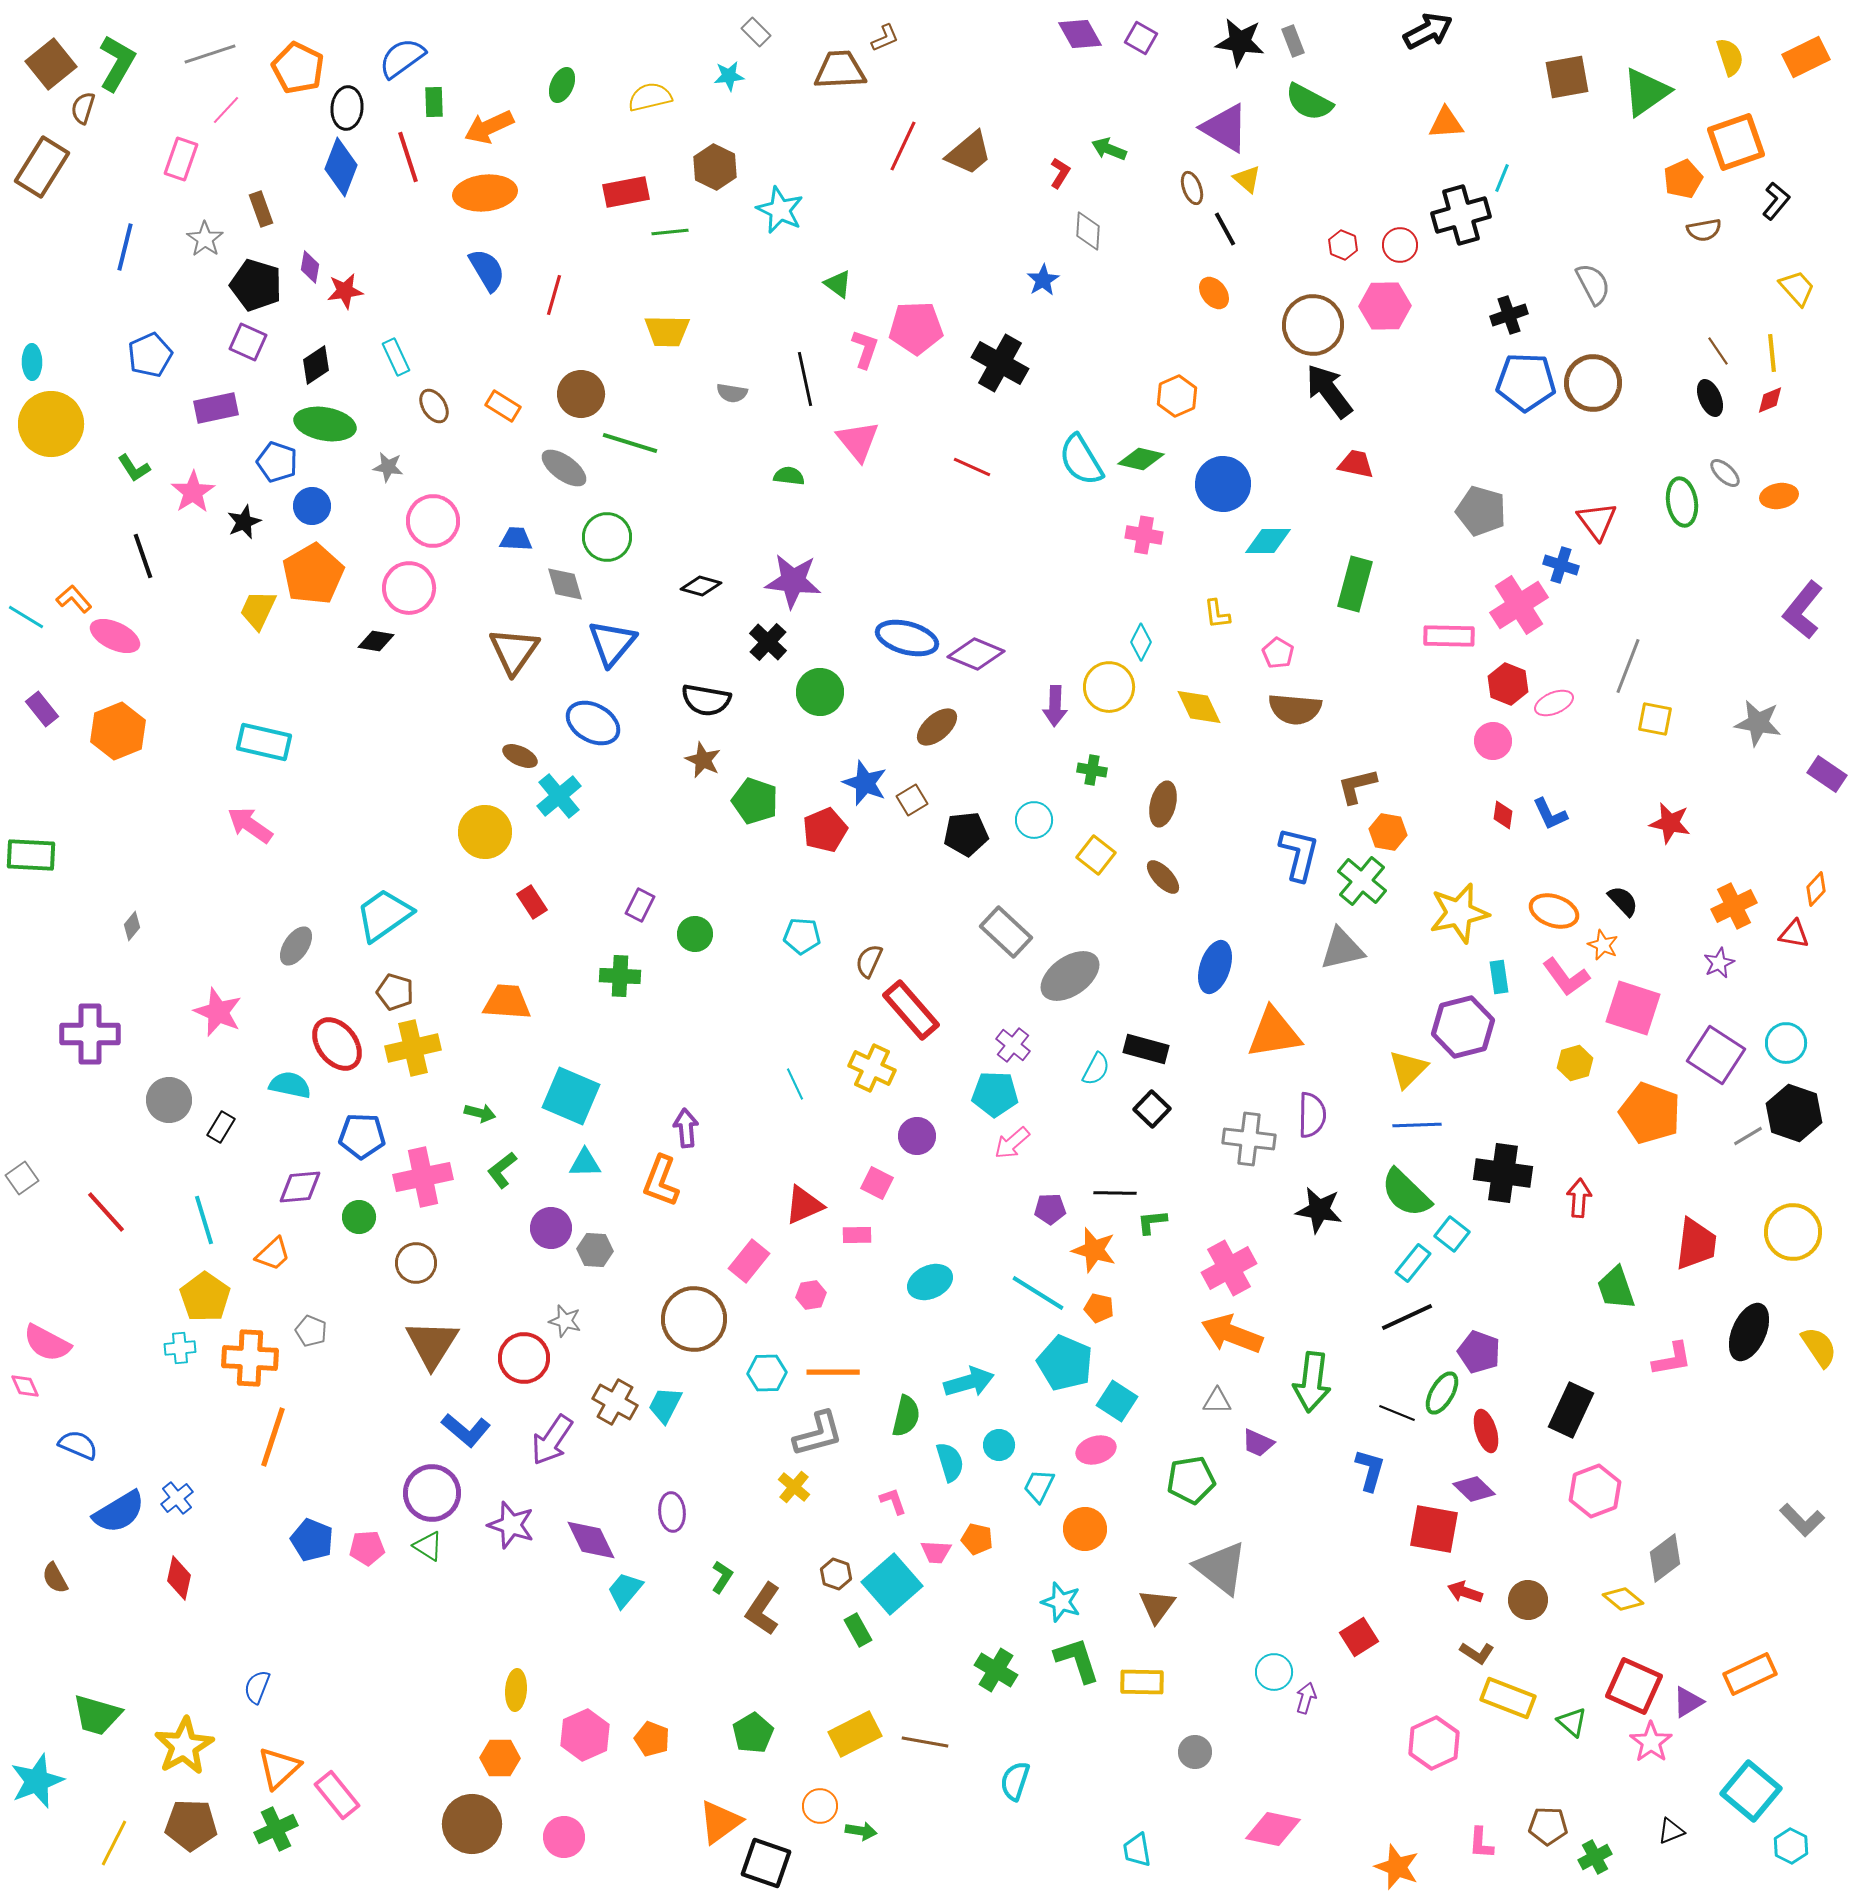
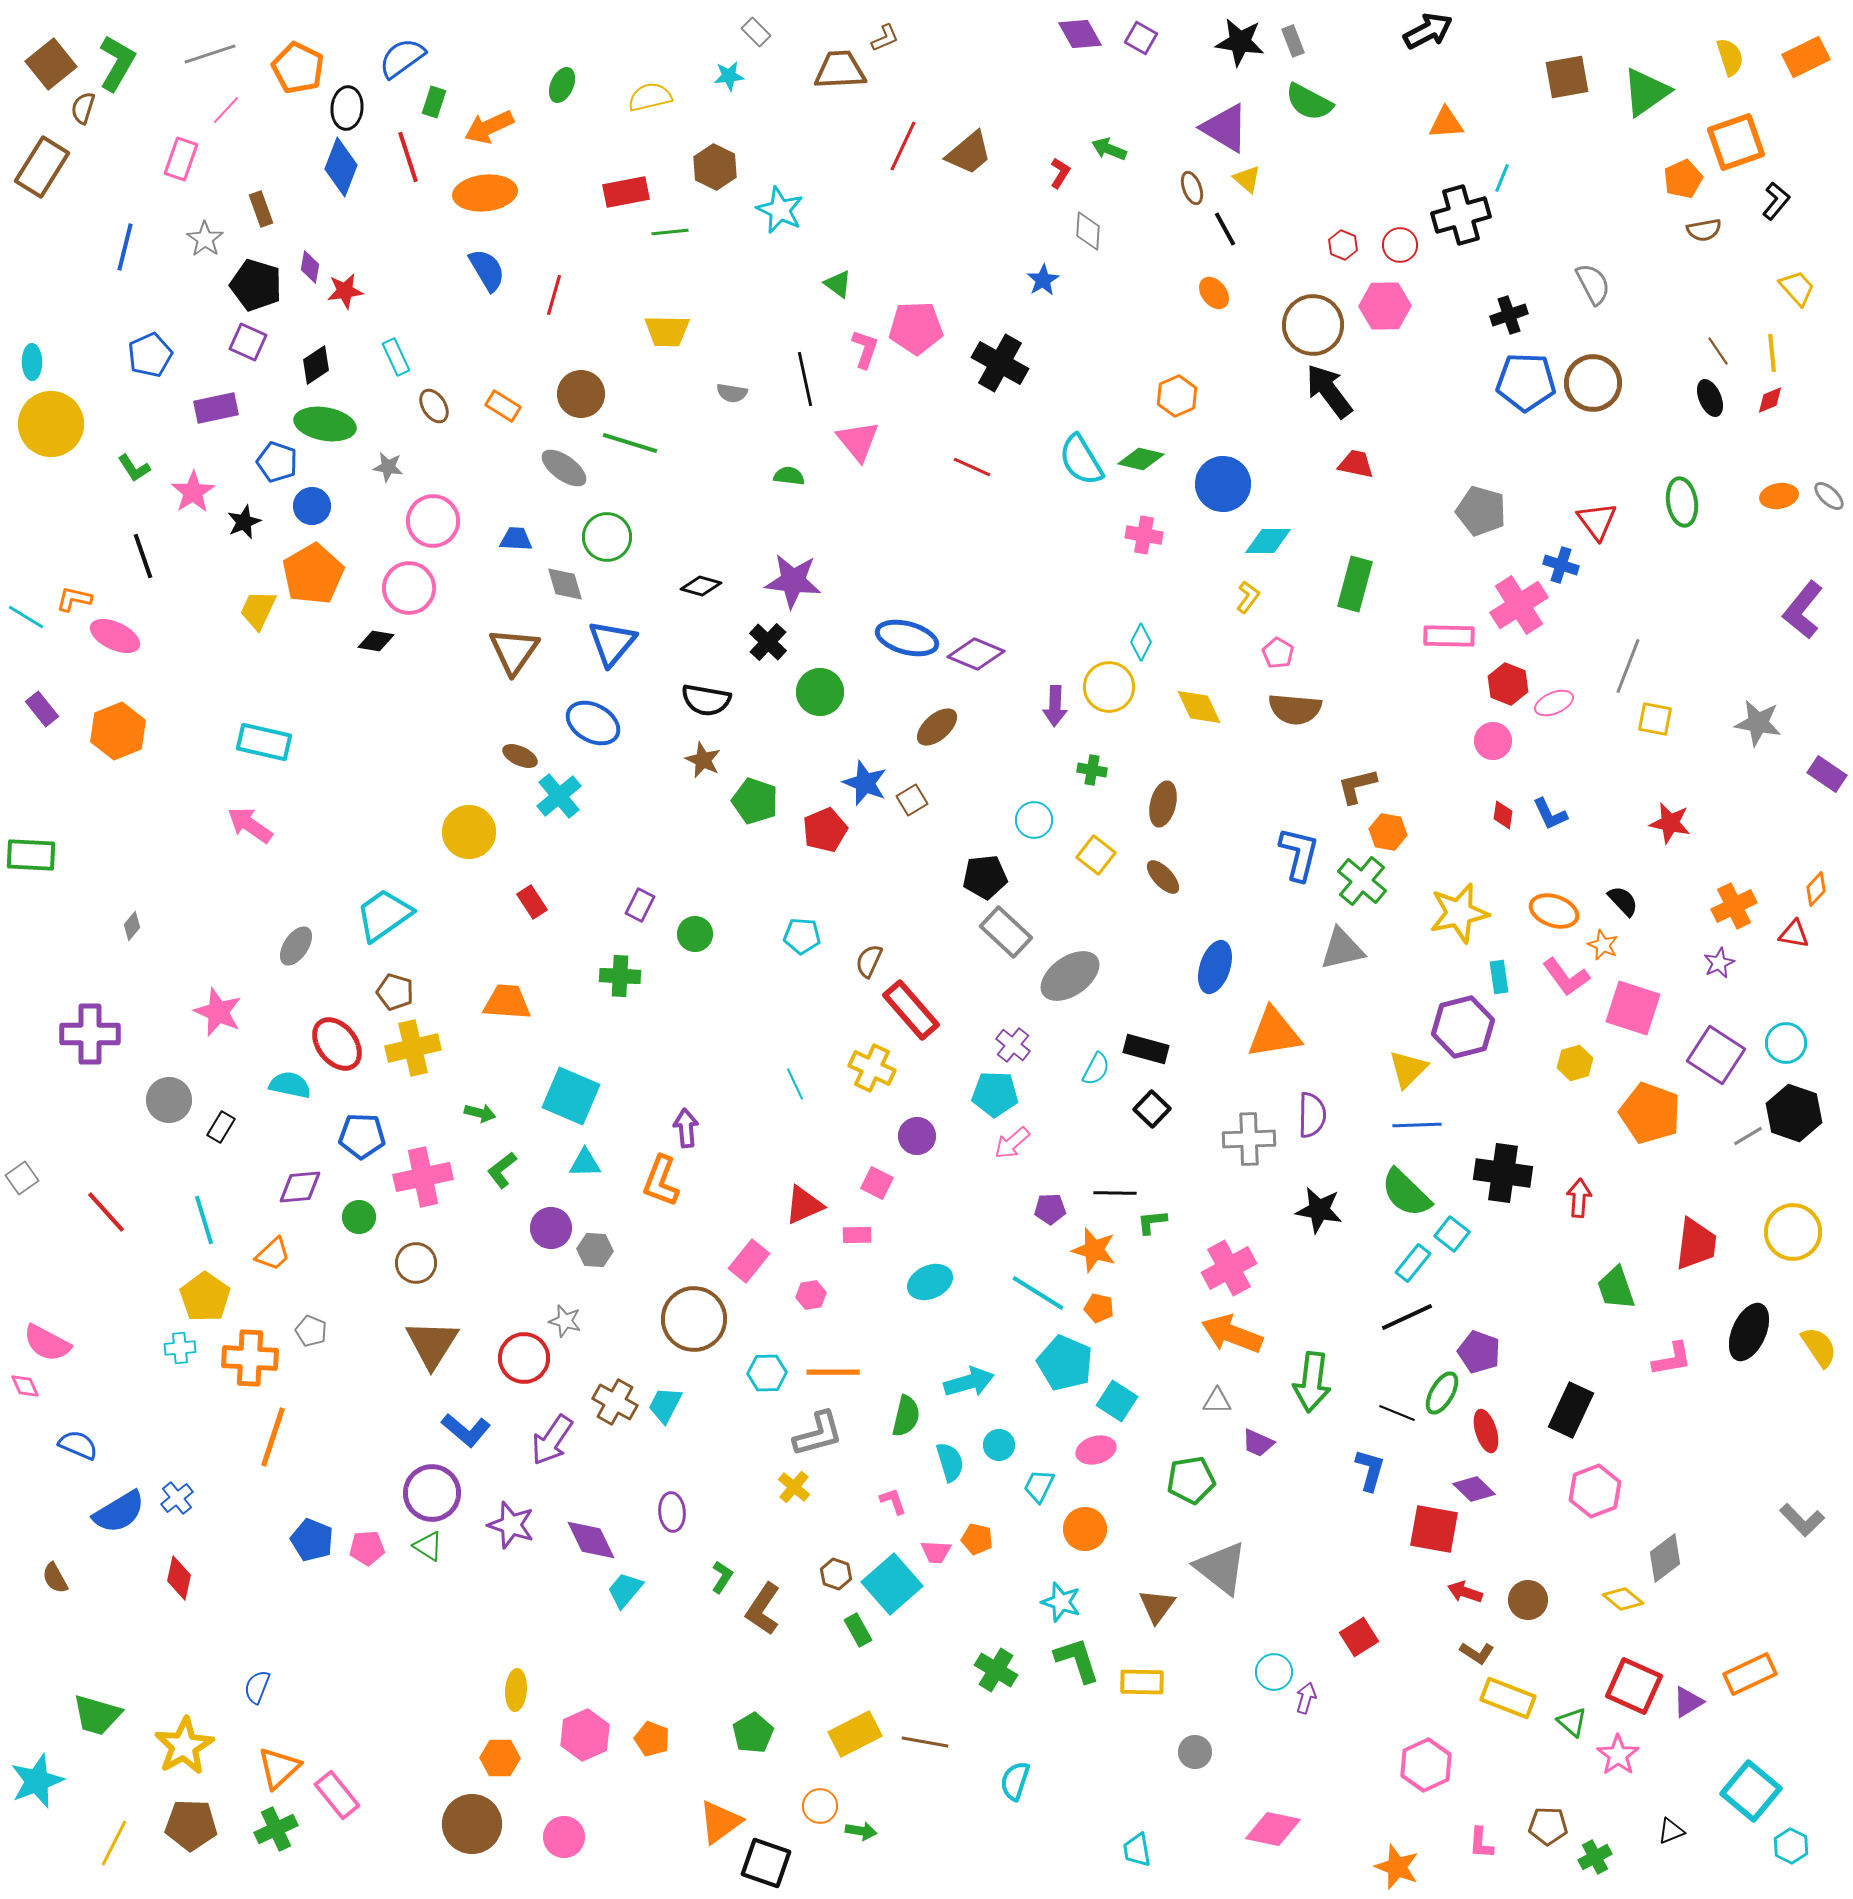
green rectangle at (434, 102): rotated 20 degrees clockwise
gray ellipse at (1725, 473): moved 104 px right, 23 px down
orange L-shape at (74, 599): rotated 36 degrees counterclockwise
yellow L-shape at (1217, 614): moved 31 px right, 17 px up; rotated 136 degrees counterclockwise
yellow circle at (485, 832): moved 16 px left
black pentagon at (966, 834): moved 19 px right, 43 px down
gray cross at (1249, 1139): rotated 9 degrees counterclockwise
pink star at (1651, 1742): moved 33 px left, 13 px down
pink hexagon at (1434, 1743): moved 8 px left, 22 px down
